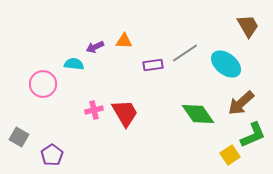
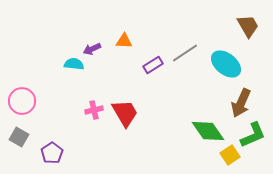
purple arrow: moved 3 px left, 2 px down
purple rectangle: rotated 24 degrees counterclockwise
pink circle: moved 21 px left, 17 px down
brown arrow: rotated 24 degrees counterclockwise
green diamond: moved 10 px right, 17 px down
purple pentagon: moved 2 px up
